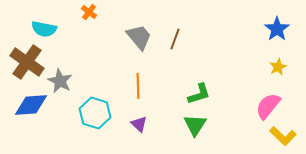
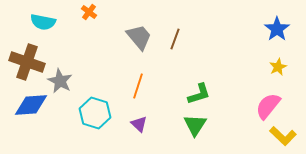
cyan semicircle: moved 1 px left, 7 px up
brown cross: rotated 16 degrees counterclockwise
orange line: rotated 20 degrees clockwise
